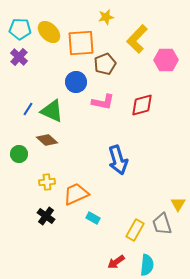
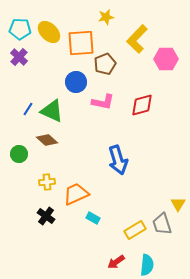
pink hexagon: moved 1 px up
yellow rectangle: rotated 30 degrees clockwise
